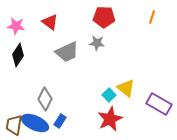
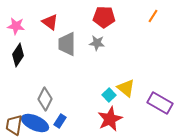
orange line: moved 1 px right, 1 px up; rotated 16 degrees clockwise
gray trapezoid: moved 8 px up; rotated 115 degrees clockwise
purple rectangle: moved 1 px right, 1 px up
